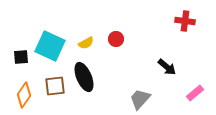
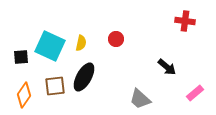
yellow semicircle: moved 5 px left; rotated 49 degrees counterclockwise
black ellipse: rotated 52 degrees clockwise
gray trapezoid: rotated 90 degrees counterclockwise
